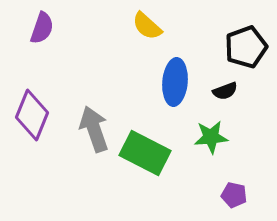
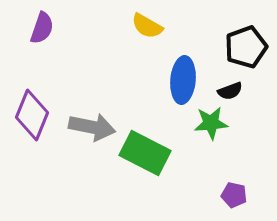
yellow semicircle: rotated 12 degrees counterclockwise
blue ellipse: moved 8 px right, 2 px up
black semicircle: moved 5 px right
gray arrow: moved 2 px left, 2 px up; rotated 120 degrees clockwise
green star: moved 14 px up
